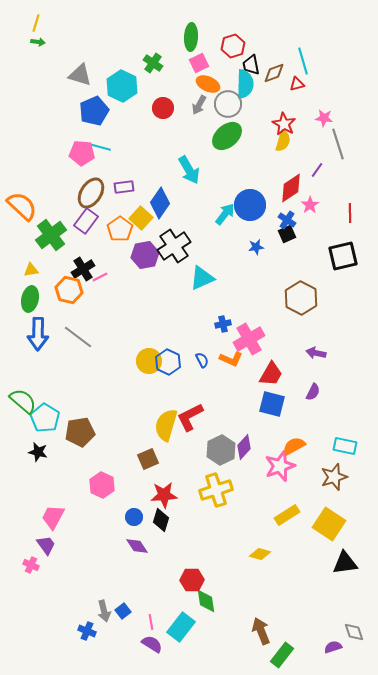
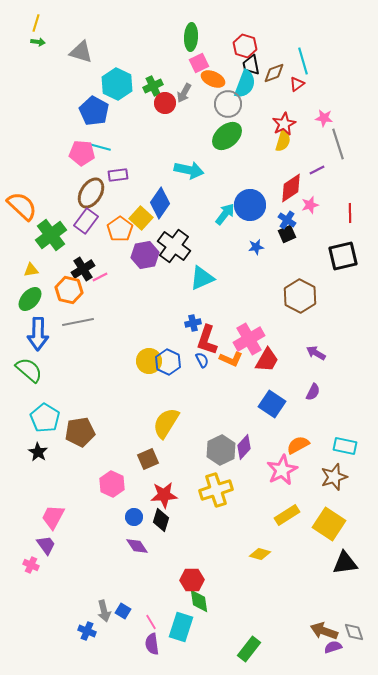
red hexagon at (233, 46): moved 12 px right; rotated 25 degrees counterclockwise
green cross at (153, 63): moved 23 px down; rotated 30 degrees clockwise
gray triangle at (80, 75): moved 1 px right, 23 px up
orange ellipse at (208, 84): moved 5 px right, 5 px up
cyan semicircle at (245, 84): rotated 20 degrees clockwise
red triangle at (297, 84): rotated 21 degrees counterclockwise
cyan hexagon at (122, 86): moved 5 px left, 2 px up
gray arrow at (199, 105): moved 15 px left, 12 px up
red circle at (163, 108): moved 2 px right, 5 px up
blue pentagon at (94, 111): rotated 20 degrees counterclockwise
red star at (284, 124): rotated 15 degrees clockwise
cyan arrow at (189, 170): rotated 48 degrees counterclockwise
purple line at (317, 170): rotated 28 degrees clockwise
purple rectangle at (124, 187): moved 6 px left, 12 px up
pink star at (310, 205): rotated 18 degrees clockwise
black cross at (174, 246): rotated 20 degrees counterclockwise
brown hexagon at (301, 298): moved 1 px left, 2 px up
green ellipse at (30, 299): rotated 30 degrees clockwise
blue cross at (223, 324): moved 30 px left, 1 px up
gray line at (78, 337): moved 15 px up; rotated 48 degrees counterclockwise
purple arrow at (316, 353): rotated 18 degrees clockwise
red trapezoid at (271, 374): moved 4 px left, 14 px up
green semicircle at (23, 401): moved 6 px right, 31 px up
blue square at (272, 404): rotated 20 degrees clockwise
red L-shape at (190, 417): moved 17 px right, 77 px up; rotated 44 degrees counterclockwise
yellow semicircle at (166, 425): moved 2 px up; rotated 16 degrees clockwise
orange semicircle at (294, 446): moved 4 px right, 1 px up
black star at (38, 452): rotated 18 degrees clockwise
pink star at (280, 466): moved 2 px right, 4 px down; rotated 8 degrees counterclockwise
pink hexagon at (102, 485): moved 10 px right, 1 px up
green diamond at (206, 601): moved 7 px left
blue square at (123, 611): rotated 21 degrees counterclockwise
pink line at (151, 622): rotated 21 degrees counterclockwise
cyan rectangle at (181, 627): rotated 20 degrees counterclockwise
brown arrow at (261, 631): moved 63 px right; rotated 48 degrees counterclockwise
purple semicircle at (152, 644): rotated 130 degrees counterclockwise
green rectangle at (282, 655): moved 33 px left, 6 px up
